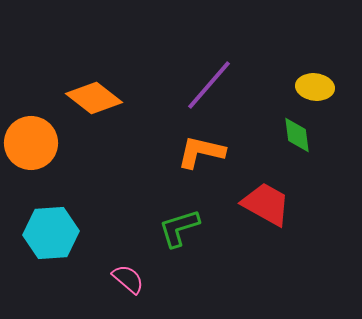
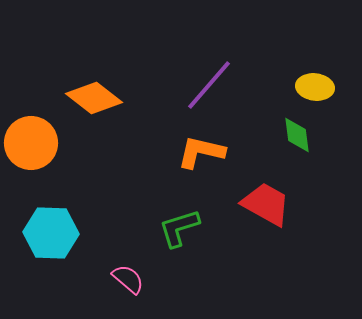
cyan hexagon: rotated 6 degrees clockwise
